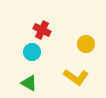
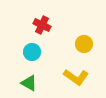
red cross: moved 5 px up
yellow circle: moved 2 px left
